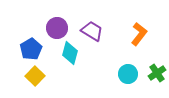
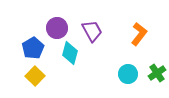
purple trapezoid: rotated 30 degrees clockwise
blue pentagon: moved 2 px right, 1 px up
